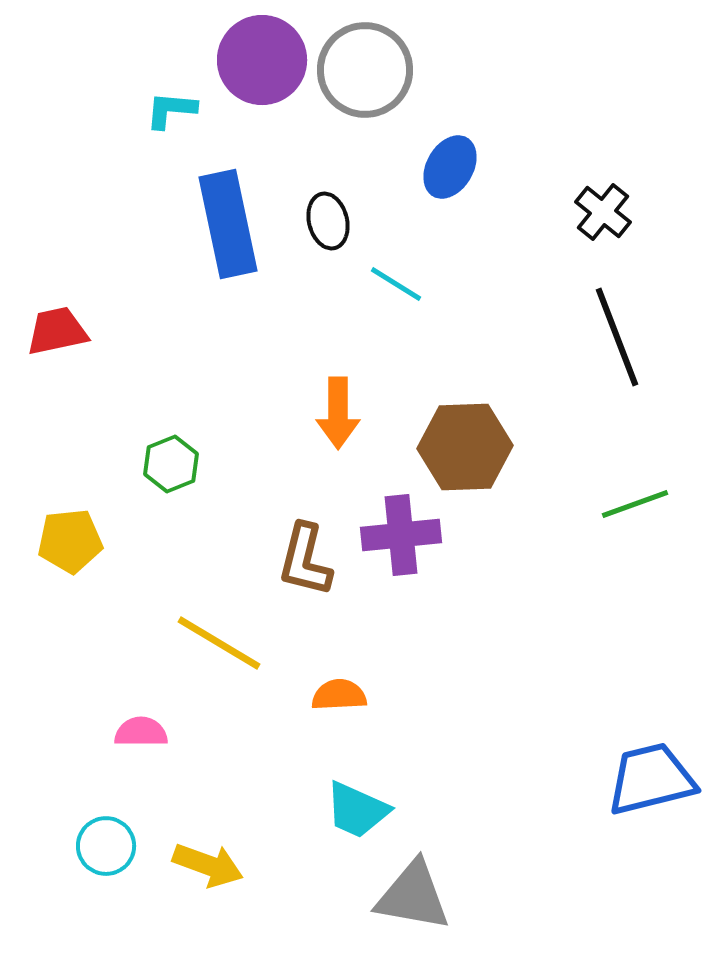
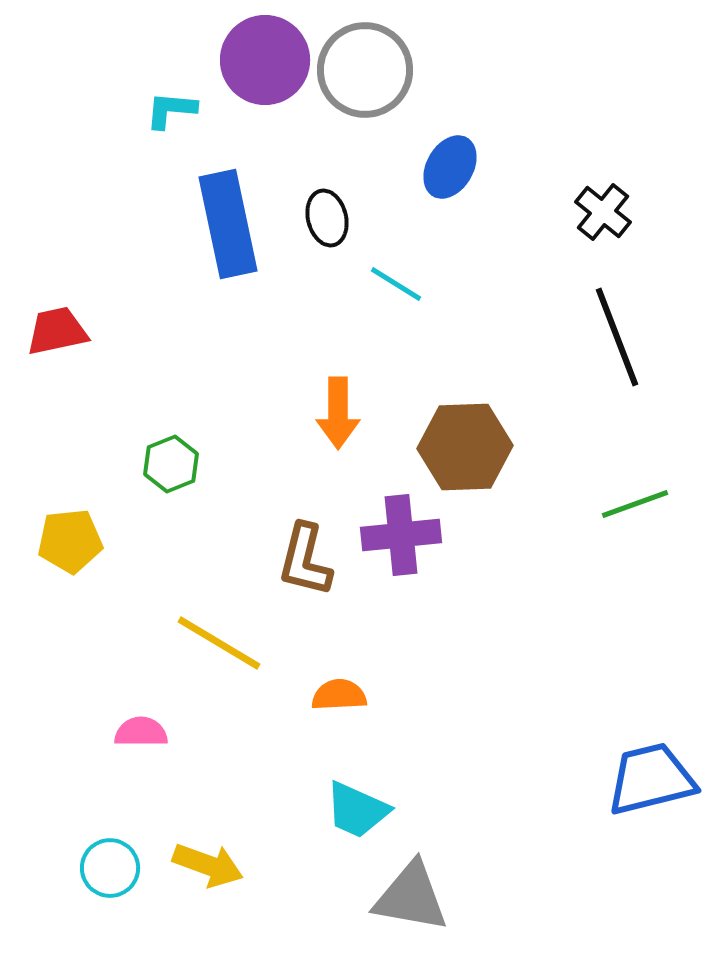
purple circle: moved 3 px right
black ellipse: moved 1 px left, 3 px up
cyan circle: moved 4 px right, 22 px down
gray triangle: moved 2 px left, 1 px down
